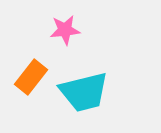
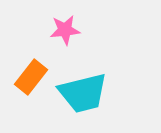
cyan trapezoid: moved 1 px left, 1 px down
